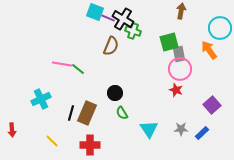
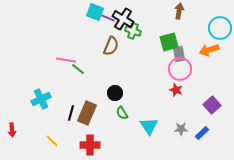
brown arrow: moved 2 px left
orange arrow: rotated 72 degrees counterclockwise
pink line: moved 4 px right, 4 px up
cyan triangle: moved 3 px up
